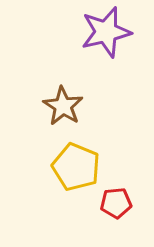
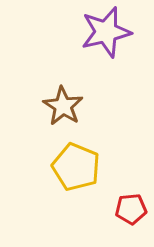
red pentagon: moved 15 px right, 6 px down
